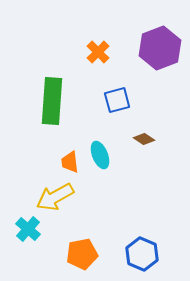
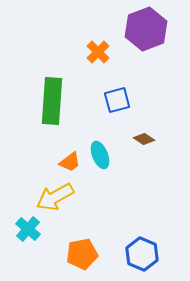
purple hexagon: moved 14 px left, 19 px up
orange trapezoid: rotated 120 degrees counterclockwise
